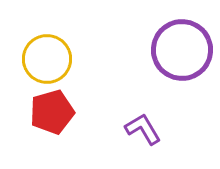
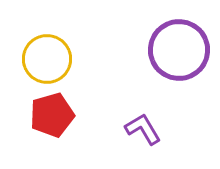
purple circle: moved 3 px left
red pentagon: moved 3 px down
